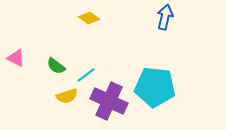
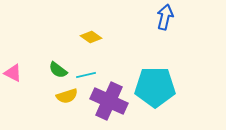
yellow diamond: moved 2 px right, 19 px down
pink triangle: moved 3 px left, 15 px down
green semicircle: moved 2 px right, 4 px down
cyan line: rotated 24 degrees clockwise
cyan pentagon: rotated 6 degrees counterclockwise
